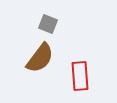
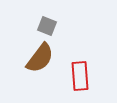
gray square: moved 1 px left, 2 px down
